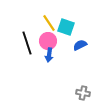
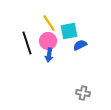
cyan square: moved 3 px right, 4 px down; rotated 30 degrees counterclockwise
